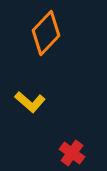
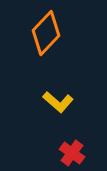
yellow L-shape: moved 28 px right
